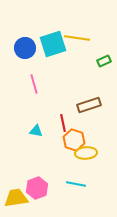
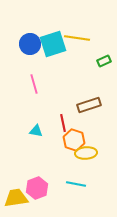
blue circle: moved 5 px right, 4 px up
